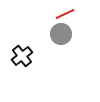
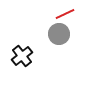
gray circle: moved 2 px left
